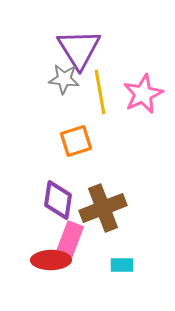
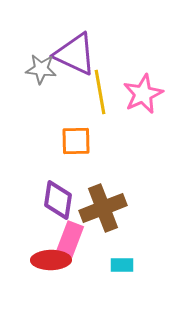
purple triangle: moved 4 px left, 5 px down; rotated 33 degrees counterclockwise
gray star: moved 23 px left, 10 px up
orange square: rotated 16 degrees clockwise
